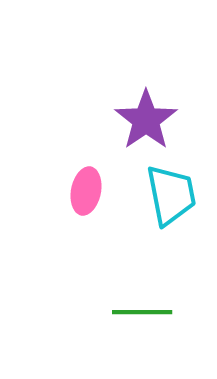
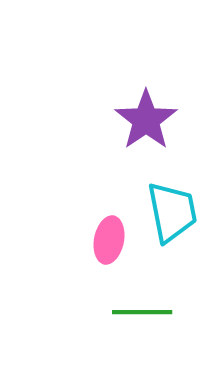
pink ellipse: moved 23 px right, 49 px down
cyan trapezoid: moved 1 px right, 17 px down
